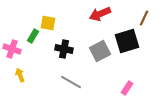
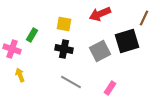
yellow square: moved 16 px right, 1 px down
green rectangle: moved 1 px left, 1 px up
pink rectangle: moved 17 px left
